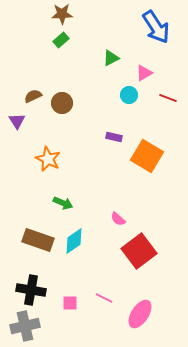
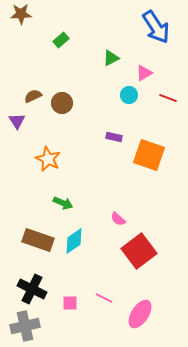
brown star: moved 41 px left
orange square: moved 2 px right, 1 px up; rotated 12 degrees counterclockwise
black cross: moved 1 px right, 1 px up; rotated 16 degrees clockwise
